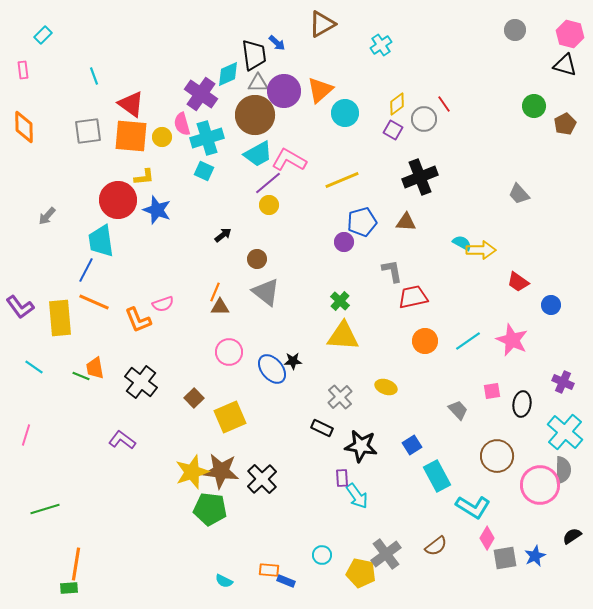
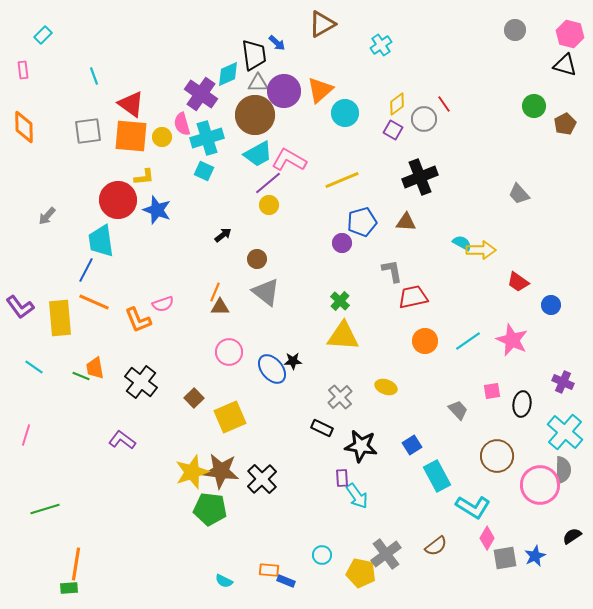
purple circle at (344, 242): moved 2 px left, 1 px down
